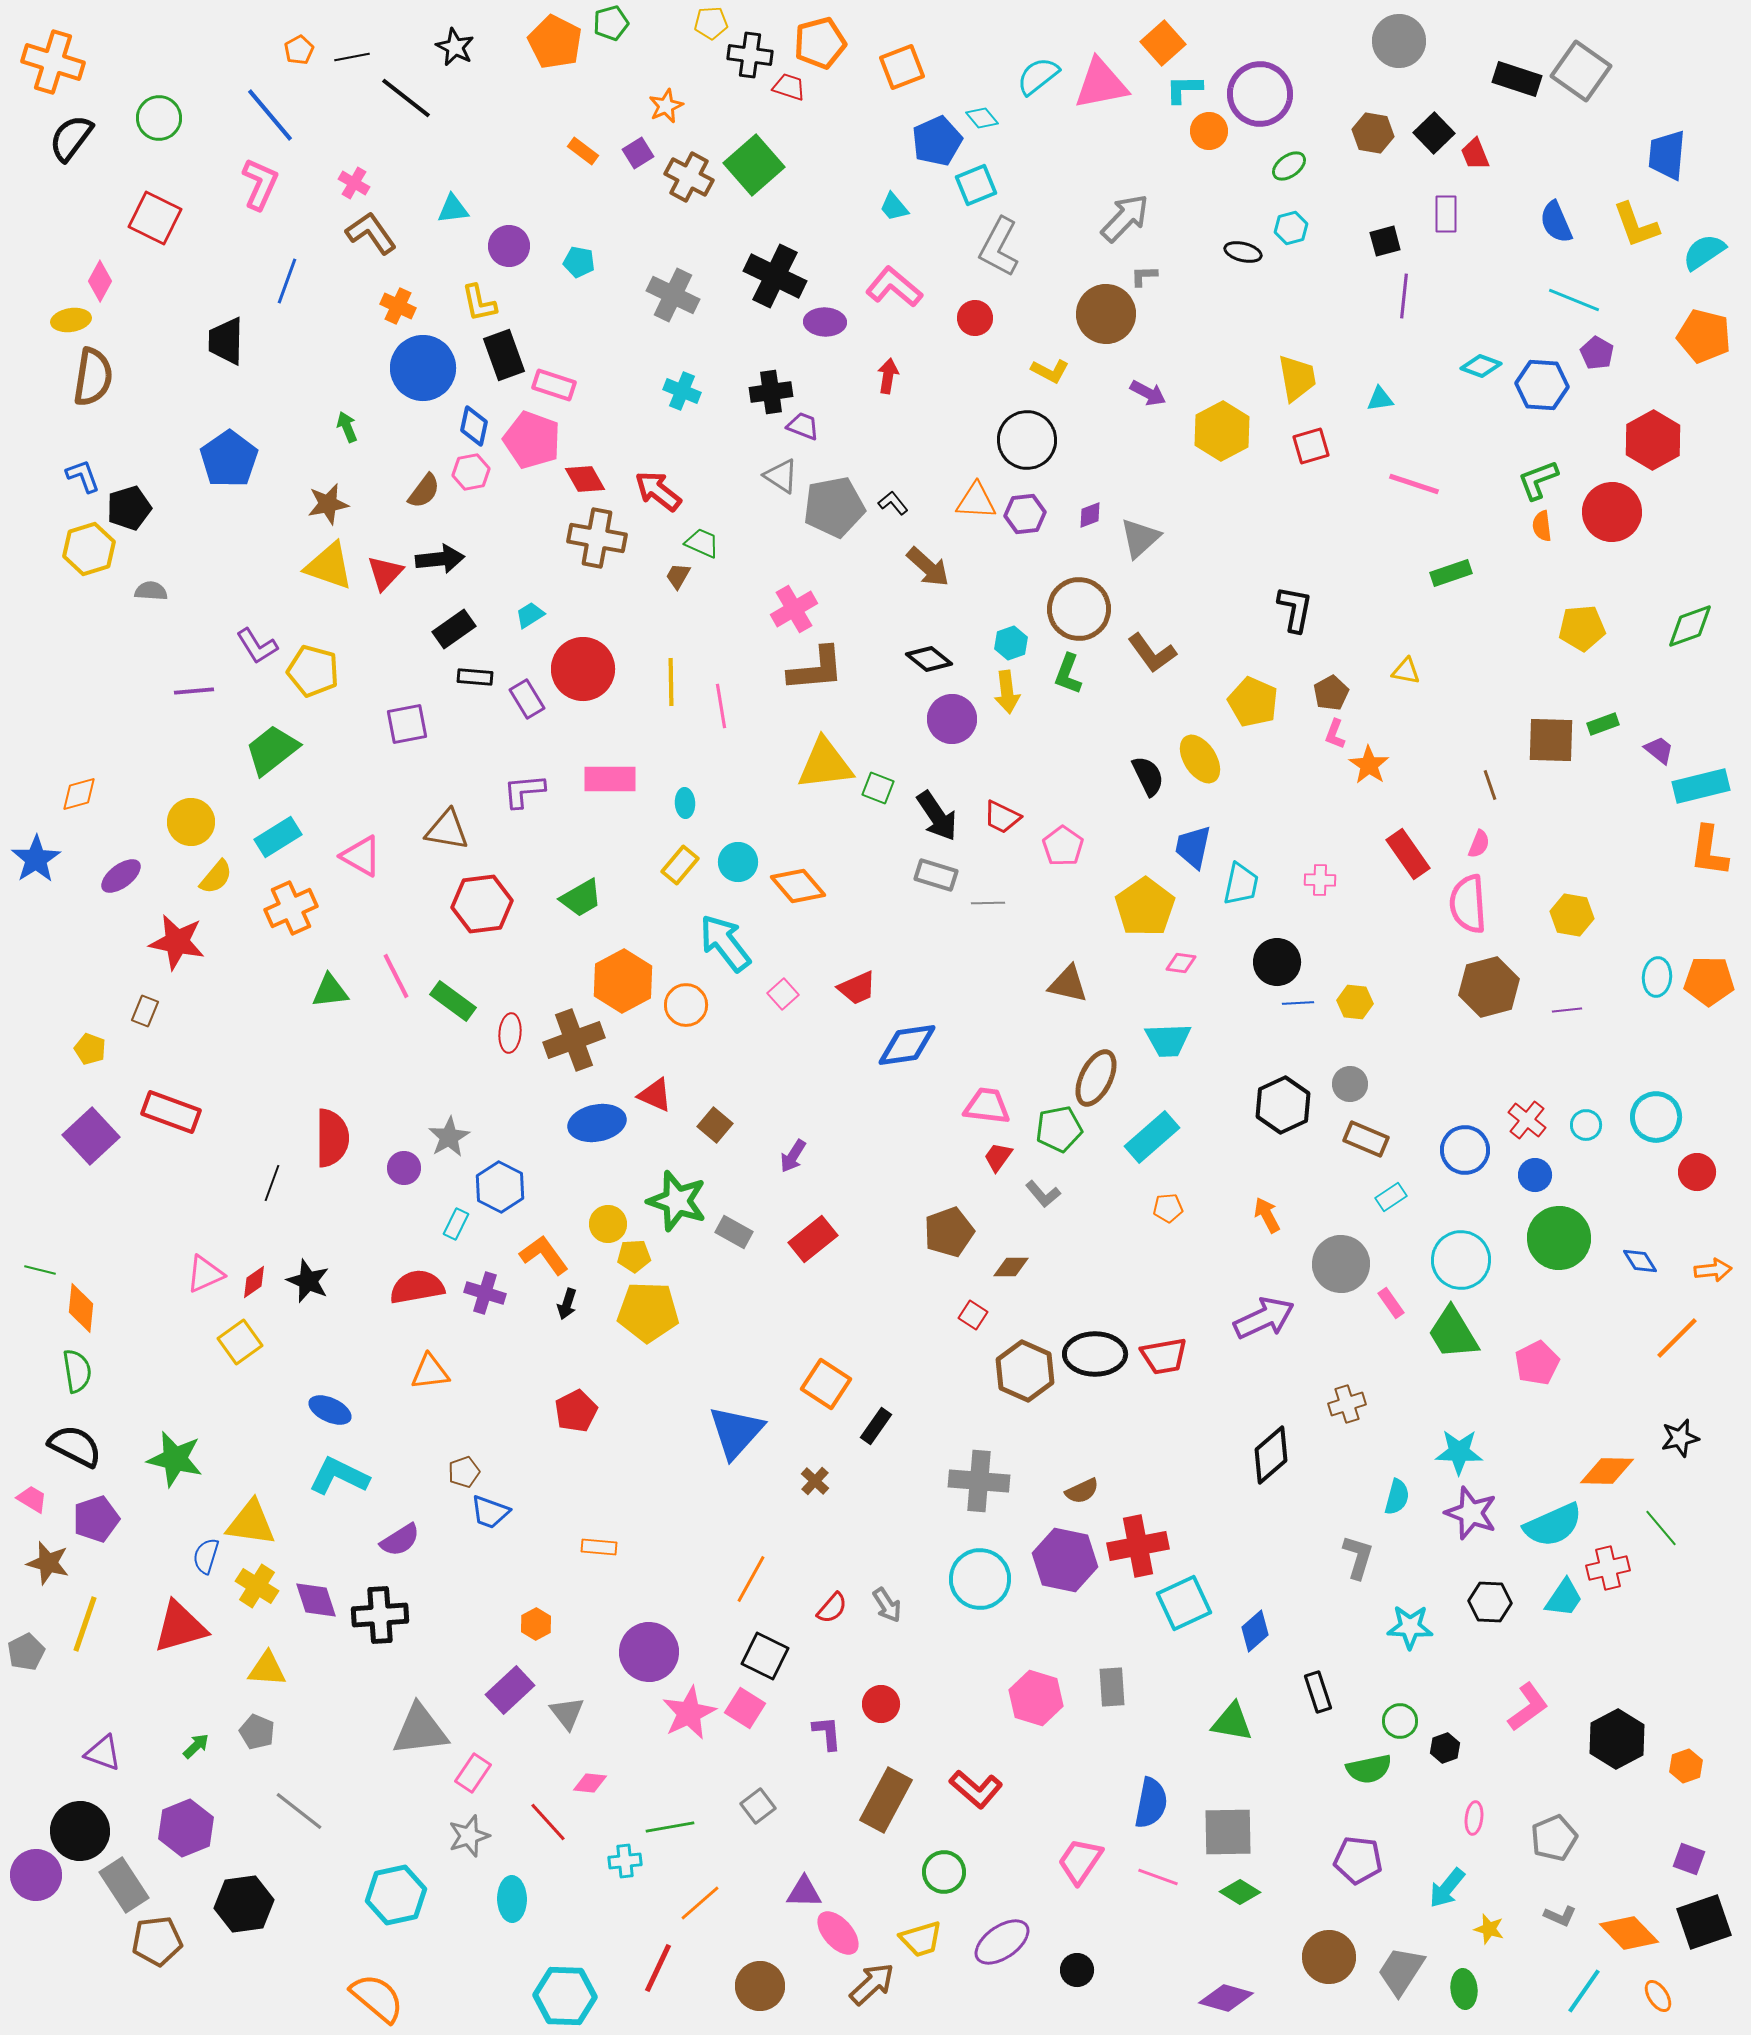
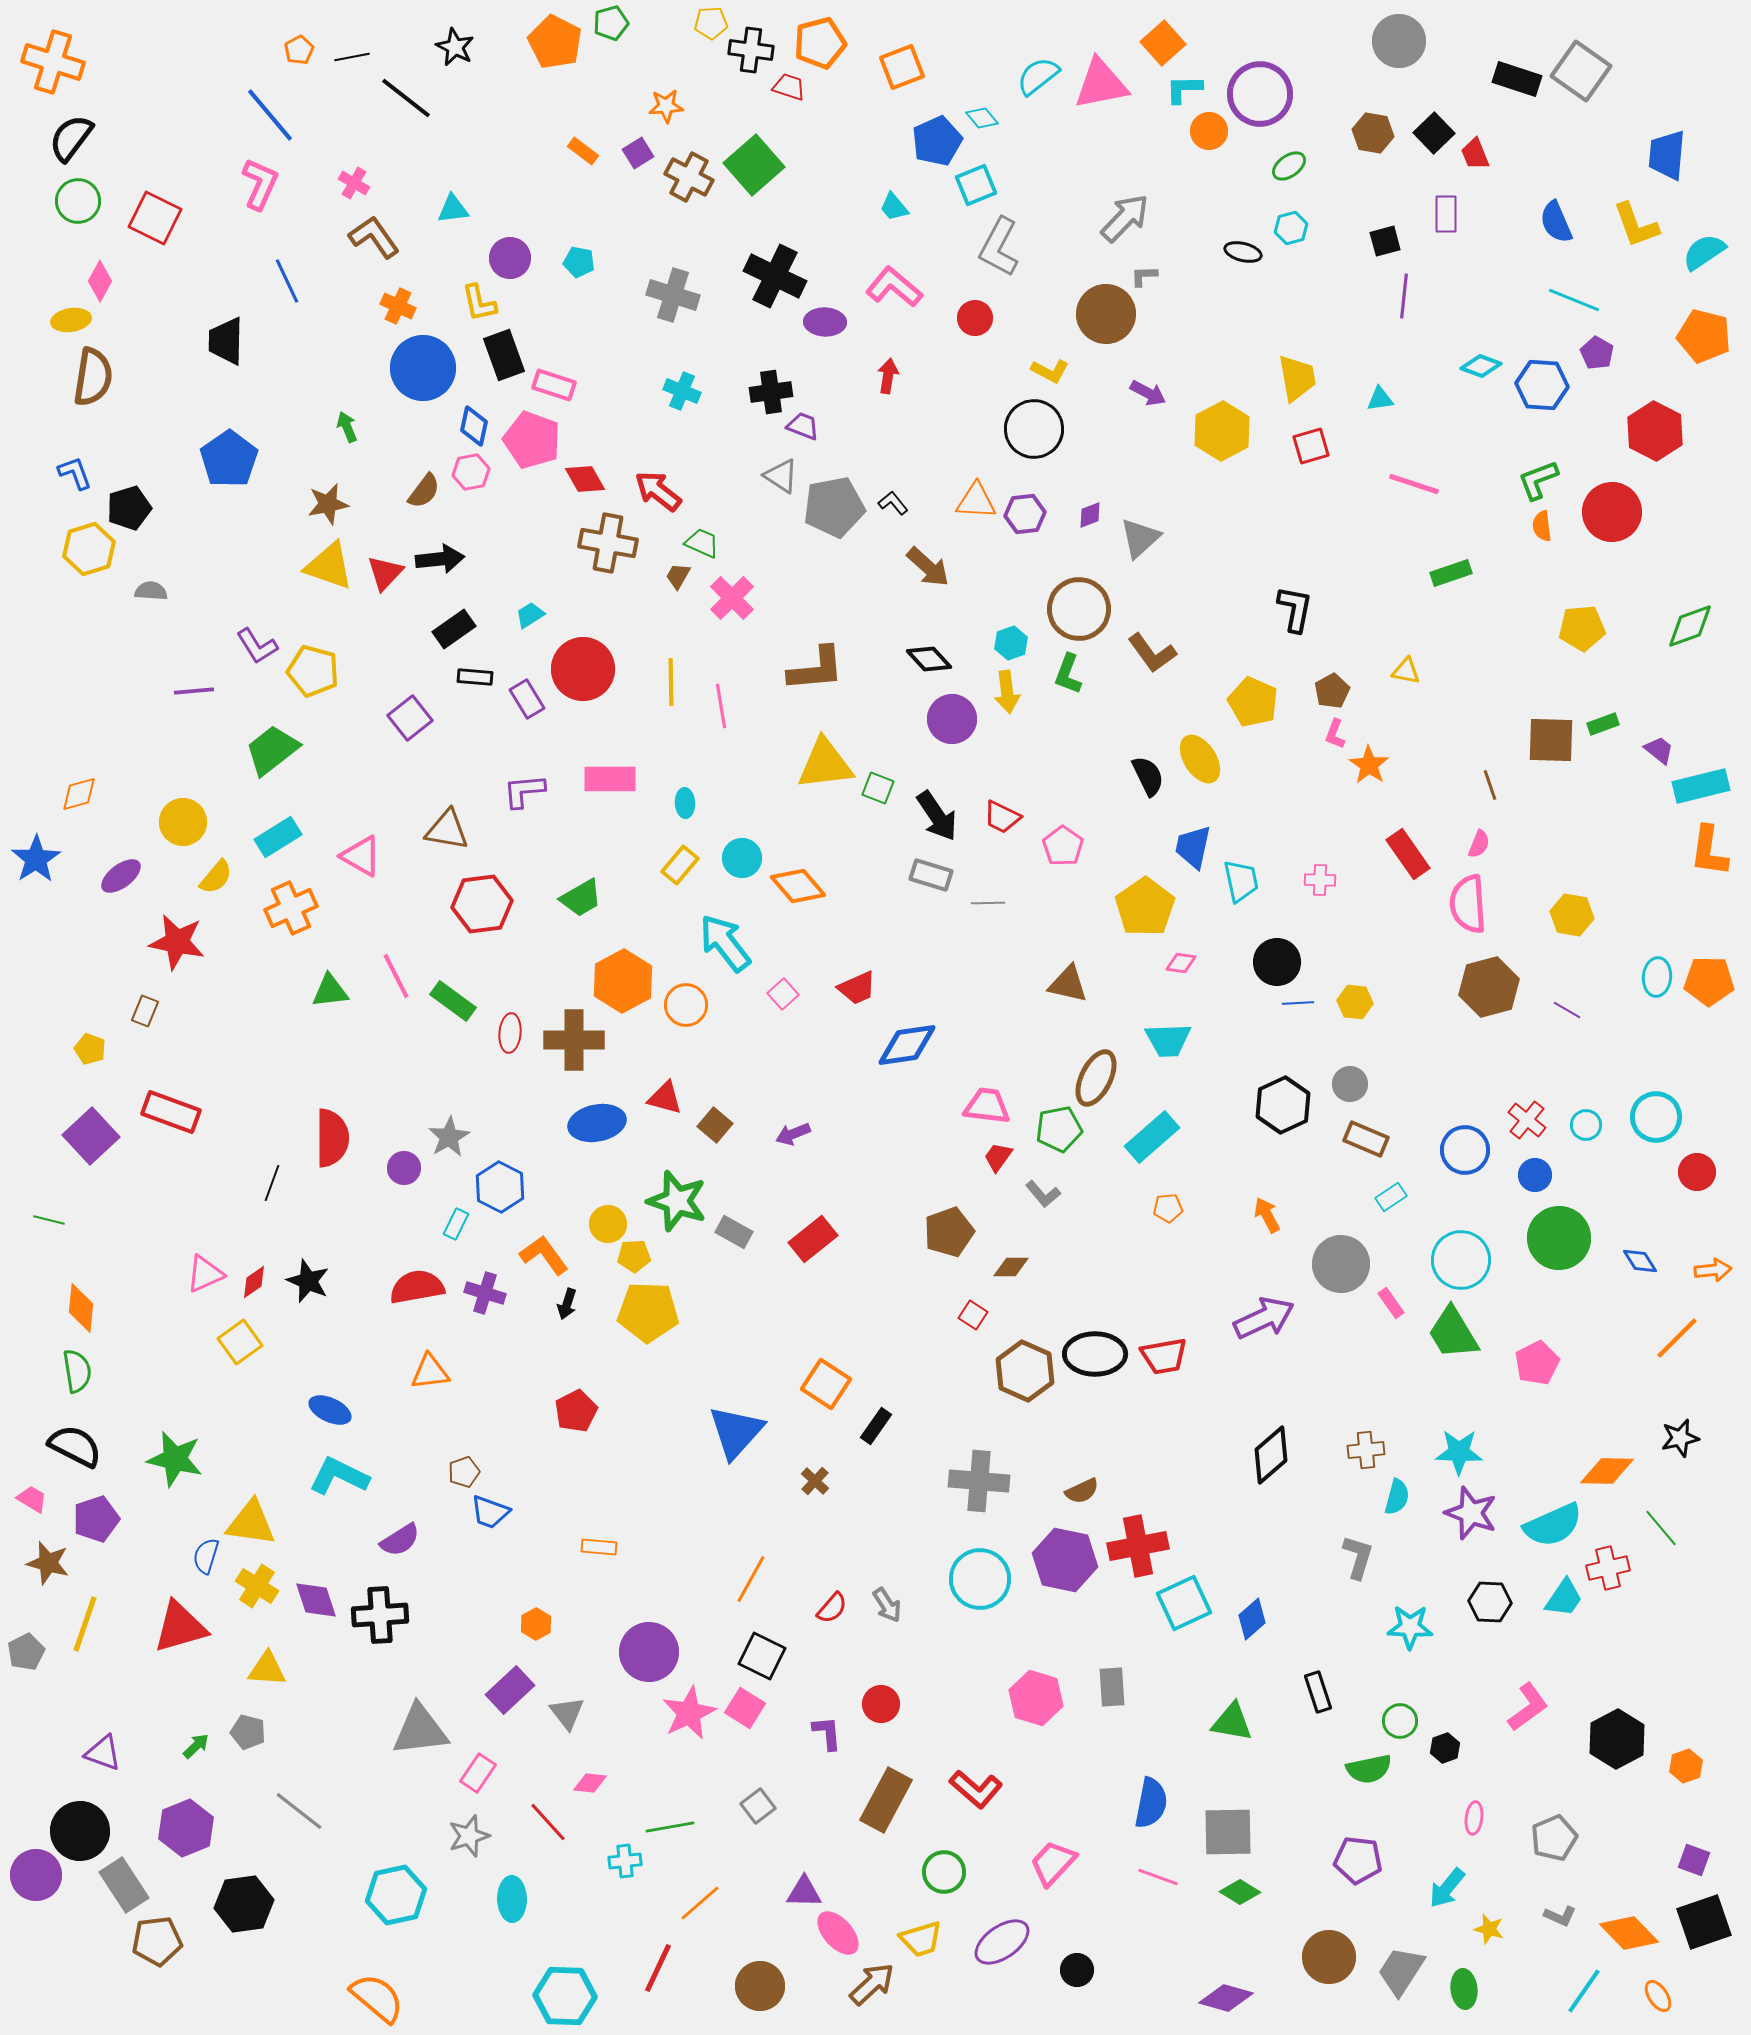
black cross at (750, 55): moved 1 px right, 5 px up
orange star at (666, 106): rotated 20 degrees clockwise
green circle at (159, 118): moved 81 px left, 83 px down
brown L-shape at (371, 233): moved 3 px right, 4 px down
purple circle at (509, 246): moved 1 px right, 12 px down
blue line at (287, 281): rotated 45 degrees counterclockwise
gray cross at (673, 295): rotated 9 degrees counterclockwise
black circle at (1027, 440): moved 7 px right, 11 px up
red hexagon at (1653, 440): moved 2 px right, 9 px up; rotated 4 degrees counterclockwise
blue L-shape at (83, 476): moved 8 px left, 3 px up
brown cross at (597, 538): moved 11 px right, 5 px down
pink cross at (794, 609): moved 62 px left, 11 px up; rotated 15 degrees counterclockwise
black diamond at (929, 659): rotated 9 degrees clockwise
brown pentagon at (1331, 693): moved 1 px right, 2 px up
purple square at (407, 724): moved 3 px right, 6 px up; rotated 27 degrees counterclockwise
yellow circle at (191, 822): moved 8 px left
cyan circle at (738, 862): moved 4 px right, 4 px up
gray rectangle at (936, 875): moved 5 px left
cyan trapezoid at (1241, 884): moved 3 px up; rotated 24 degrees counterclockwise
purple line at (1567, 1010): rotated 36 degrees clockwise
brown cross at (574, 1040): rotated 20 degrees clockwise
red triangle at (655, 1095): moved 10 px right, 3 px down; rotated 9 degrees counterclockwise
purple arrow at (793, 1156): moved 22 px up; rotated 36 degrees clockwise
green line at (40, 1270): moved 9 px right, 50 px up
brown cross at (1347, 1404): moved 19 px right, 46 px down; rotated 12 degrees clockwise
blue diamond at (1255, 1631): moved 3 px left, 12 px up
black square at (765, 1656): moved 3 px left
gray pentagon at (257, 1732): moved 9 px left; rotated 8 degrees counterclockwise
pink rectangle at (473, 1773): moved 5 px right
purple square at (1689, 1859): moved 5 px right, 1 px down
pink trapezoid at (1080, 1861): moved 27 px left, 2 px down; rotated 9 degrees clockwise
